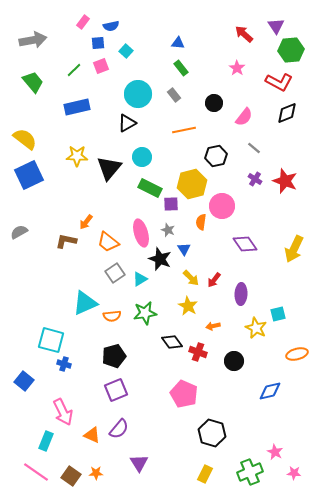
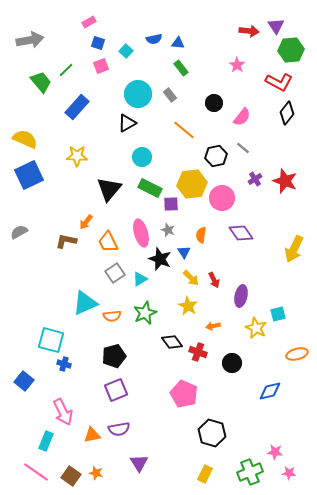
pink rectangle at (83, 22): moved 6 px right; rotated 24 degrees clockwise
blue semicircle at (111, 26): moved 43 px right, 13 px down
red arrow at (244, 34): moved 5 px right, 3 px up; rotated 144 degrees clockwise
gray arrow at (33, 40): moved 3 px left
blue square at (98, 43): rotated 24 degrees clockwise
pink star at (237, 68): moved 3 px up
green line at (74, 70): moved 8 px left
green trapezoid at (33, 82): moved 8 px right
gray rectangle at (174, 95): moved 4 px left
blue rectangle at (77, 107): rotated 35 degrees counterclockwise
black diamond at (287, 113): rotated 30 degrees counterclockwise
pink semicircle at (244, 117): moved 2 px left
orange line at (184, 130): rotated 50 degrees clockwise
yellow semicircle at (25, 139): rotated 15 degrees counterclockwise
gray line at (254, 148): moved 11 px left
black triangle at (109, 168): moved 21 px down
purple cross at (255, 179): rotated 24 degrees clockwise
yellow hexagon at (192, 184): rotated 8 degrees clockwise
pink circle at (222, 206): moved 8 px up
orange semicircle at (201, 222): moved 13 px down
orange trapezoid at (108, 242): rotated 25 degrees clockwise
purple diamond at (245, 244): moved 4 px left, 11 px up
blue triangle at (184, 249): moved 3 px down
red arrow at (214, 280): rotated 63 degrees counterclockwise
purple ellipse at (241, 294): moved 2 px down; rotated 10 degrees clockwise
green star at (145, 313): rotated 15 degrees counterclockwise
black circle at (234, 361): moved 2 px left, 2 px down
purple semicircle at (119, 429): rotated 40 degrees clockwise
orange triangle at (92, 435): rotated 36 degrees counterclockwise
pink star at (275, 452): rotated 21 degrees counterclockwise
orange star at (96, 473): rotated 16 degrees clockwise
pink star at (294, 473): moved 5 px left
